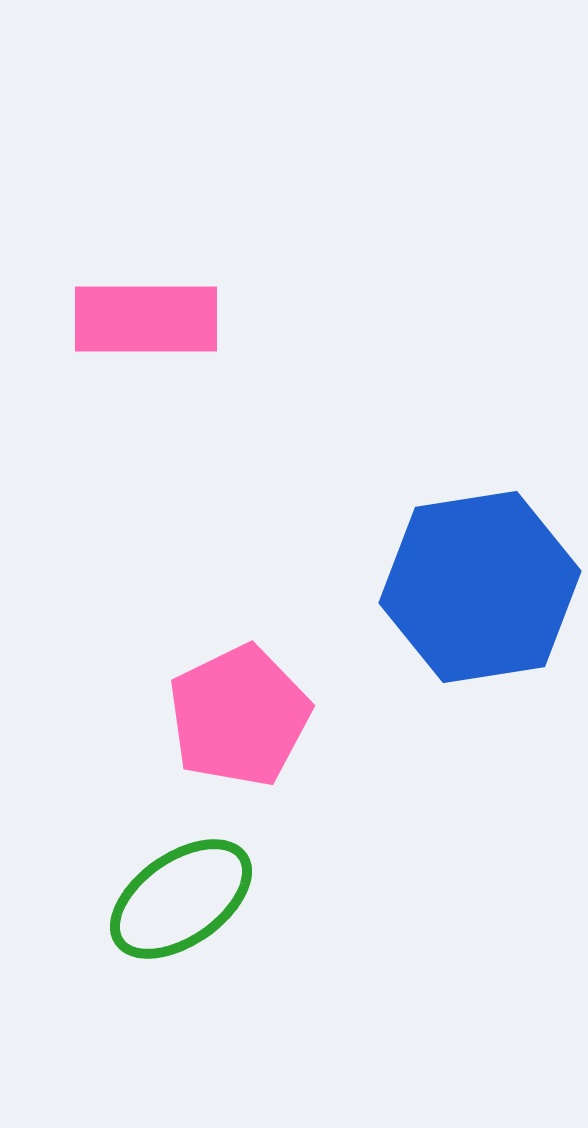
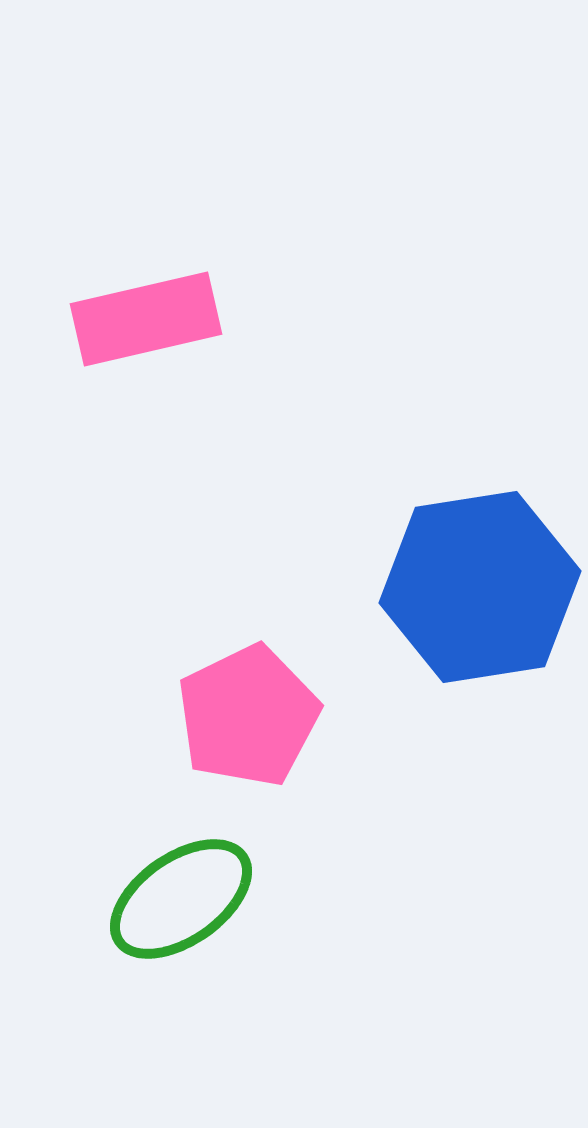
pink rectangle: rotated 13 degrees counterclockwise
pink pentagon: moved 9 px right
